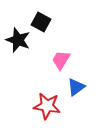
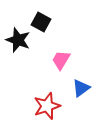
blue triangle: moved 5 px right, 1 px down
red star: rotated 28 degrees counterclockwise
